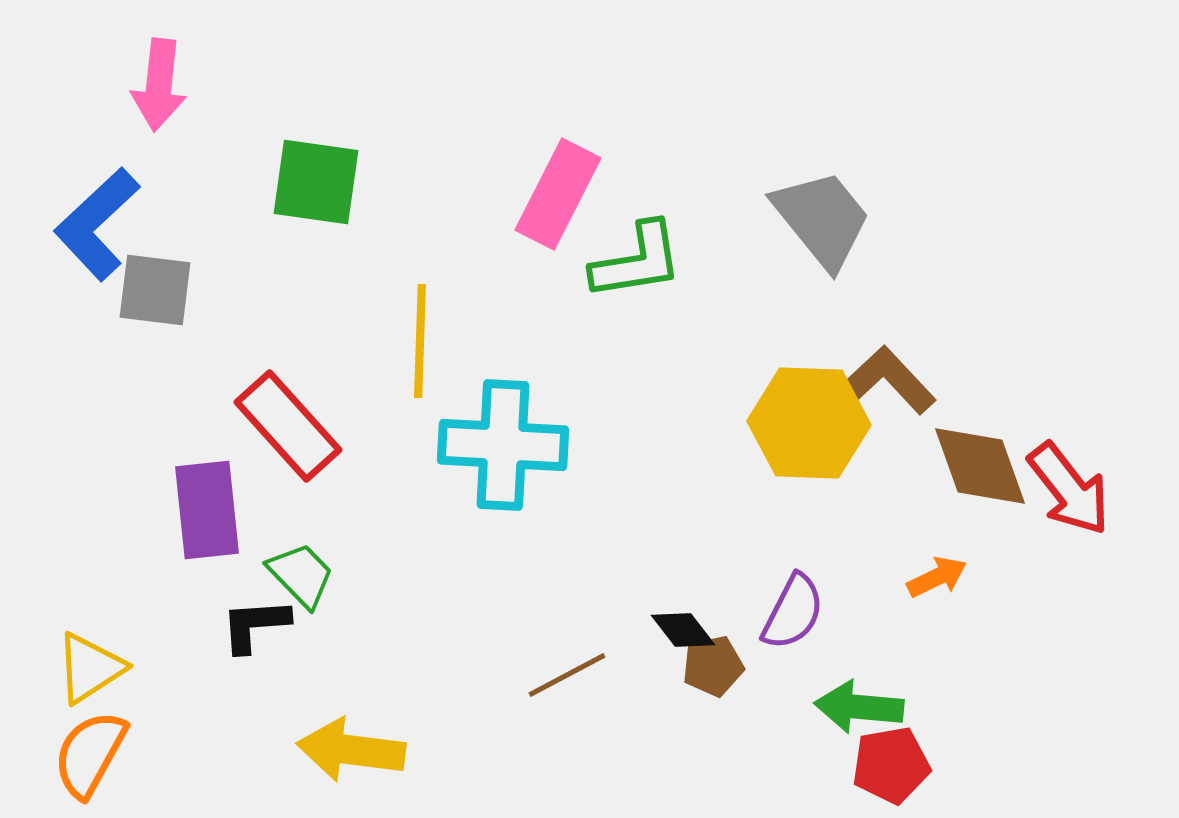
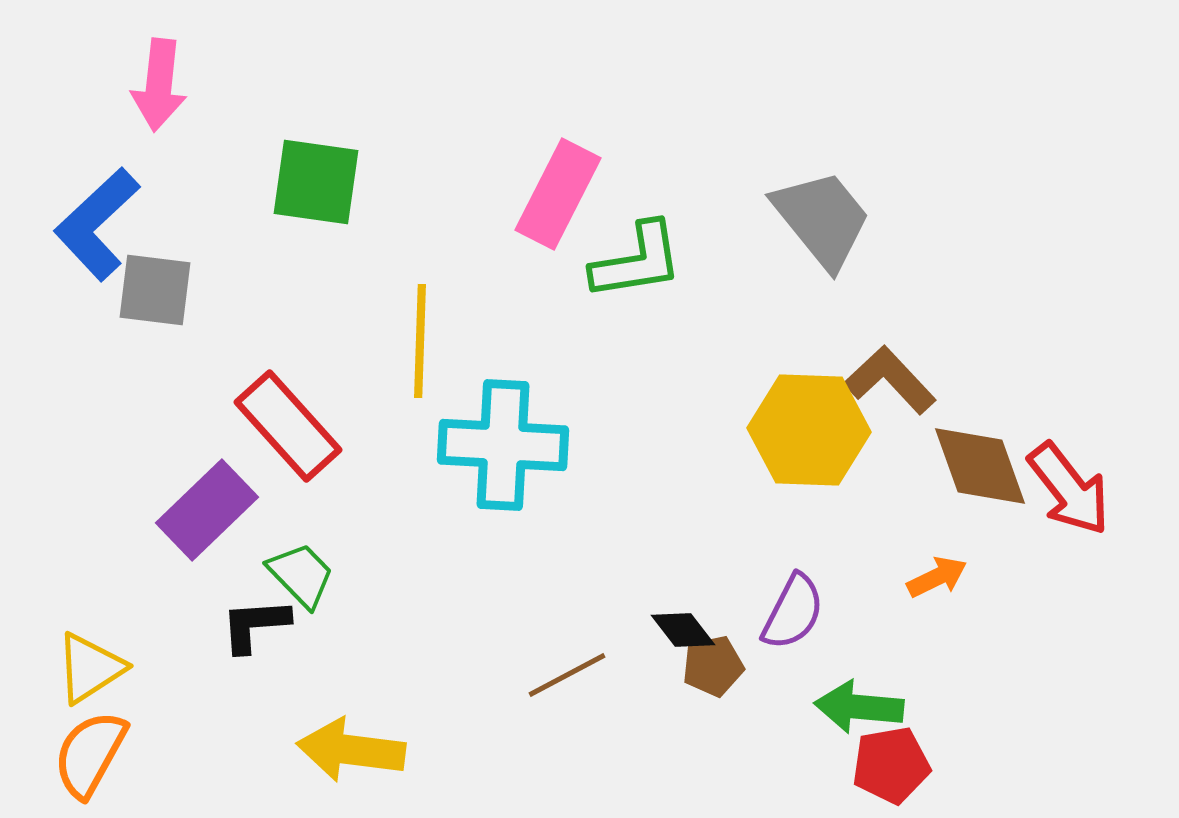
yellow hexagon: moved 7 px down
purple rectangle: rotated 52 degrees clockwise
